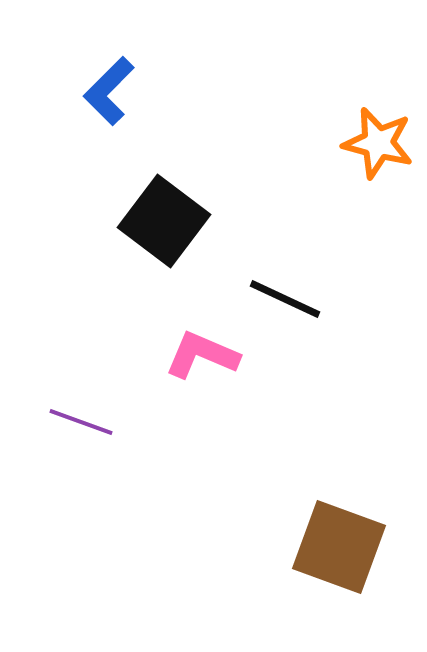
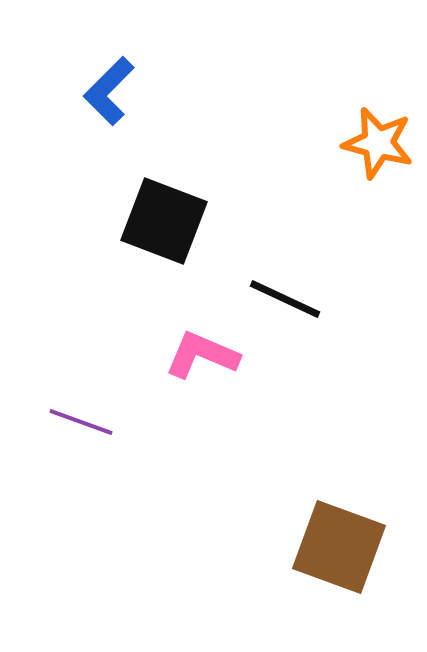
black square: rotated 16 degrees counterclockwise
